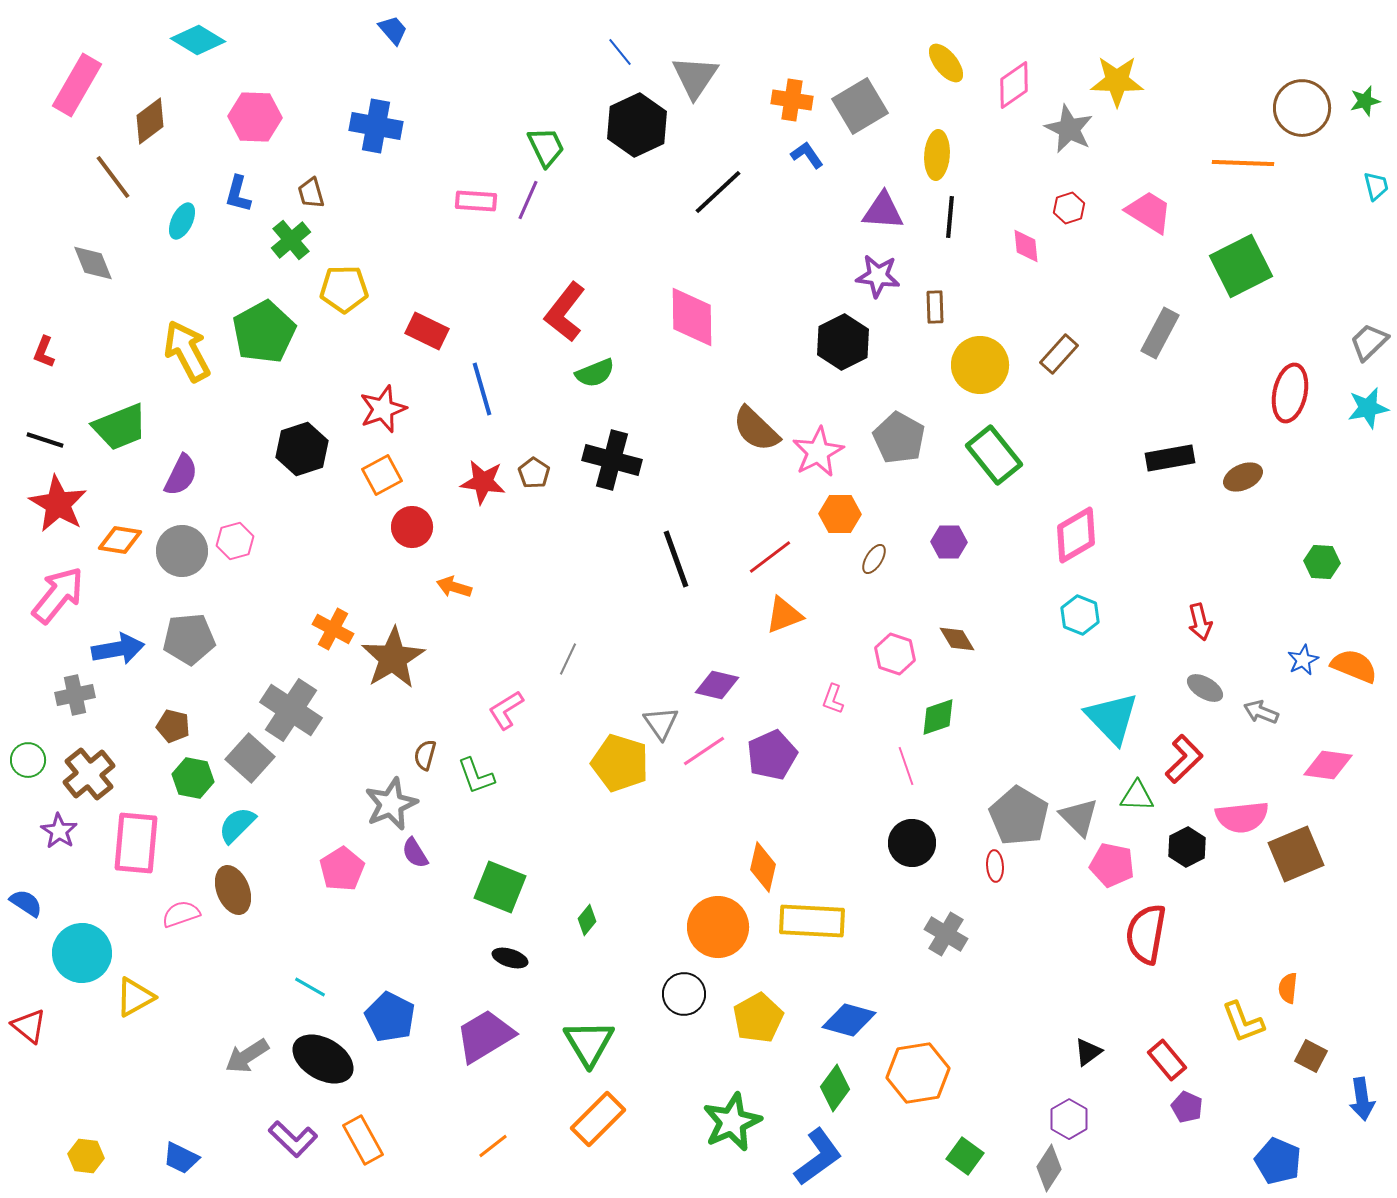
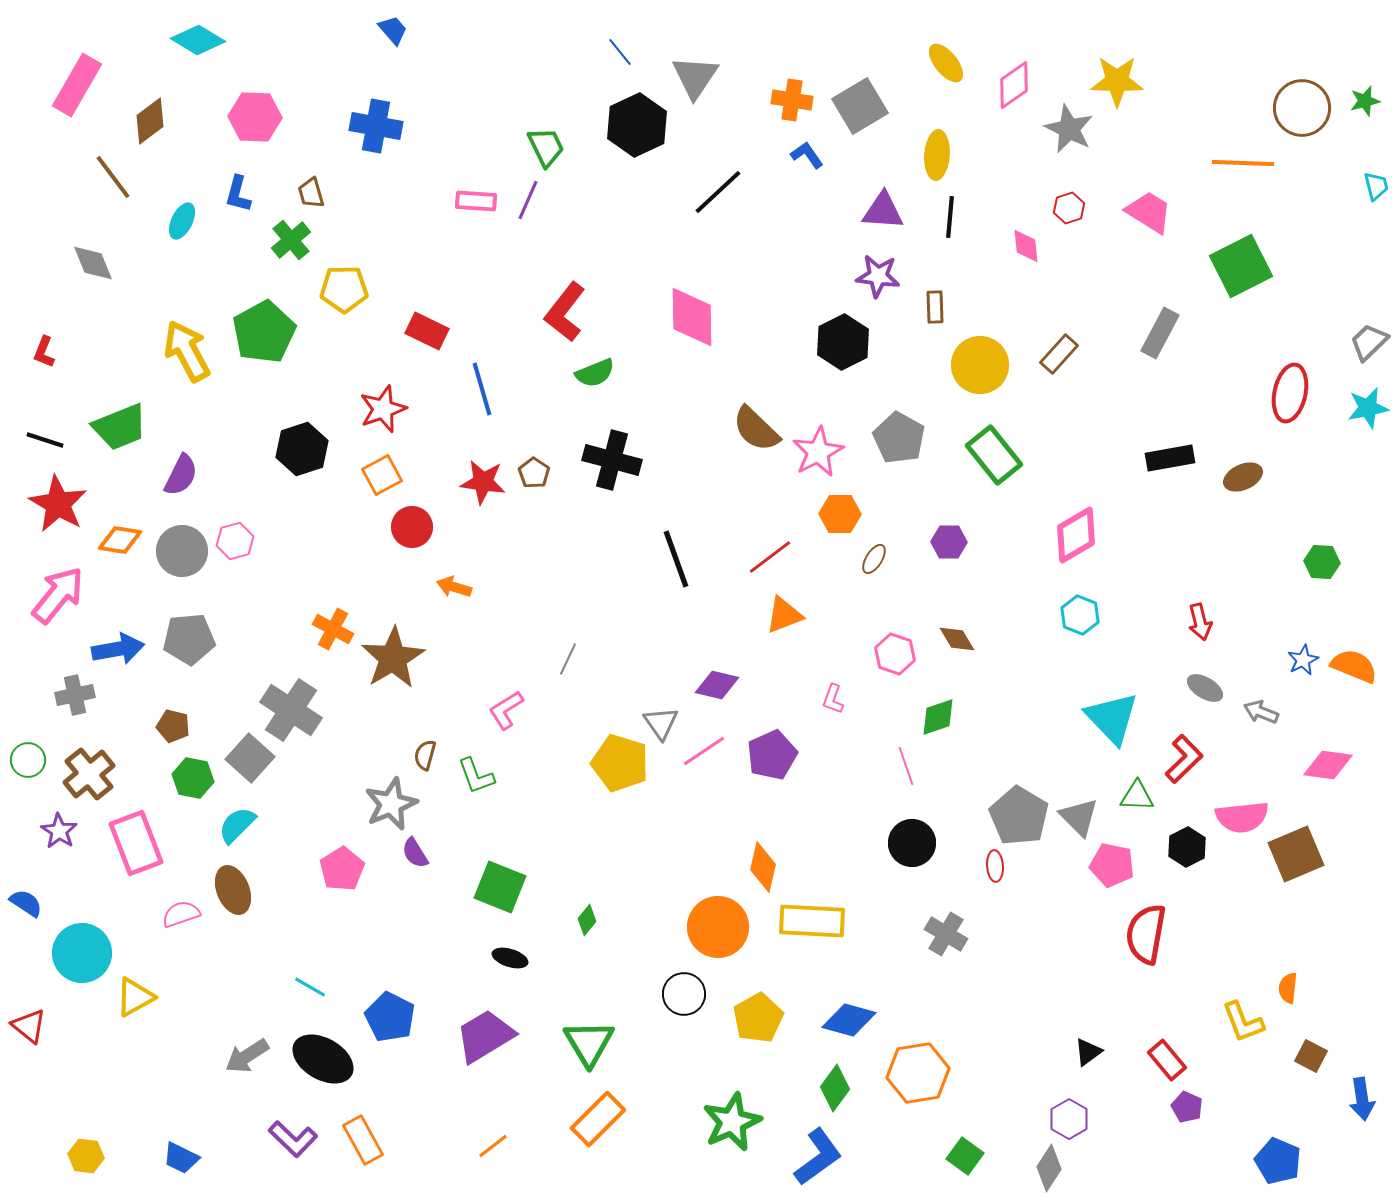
pink rectangle at (136, 843): rotated 26 degrees counterclockwise
